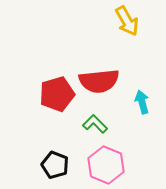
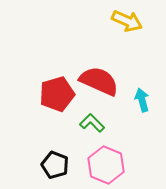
yellow arrow: rotated 36 degrees counterclockwise
red semicircle: rotated 150 degrees counterclockwise
cyan arrow: moved 2 px up
green L-shape: moved 3 px left, 1 px up
